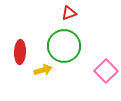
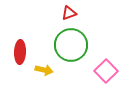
green circle: moved 7 px right, 1 px up
yellow arrow: moved 1 px right; rotated 30 degrees clockwise
